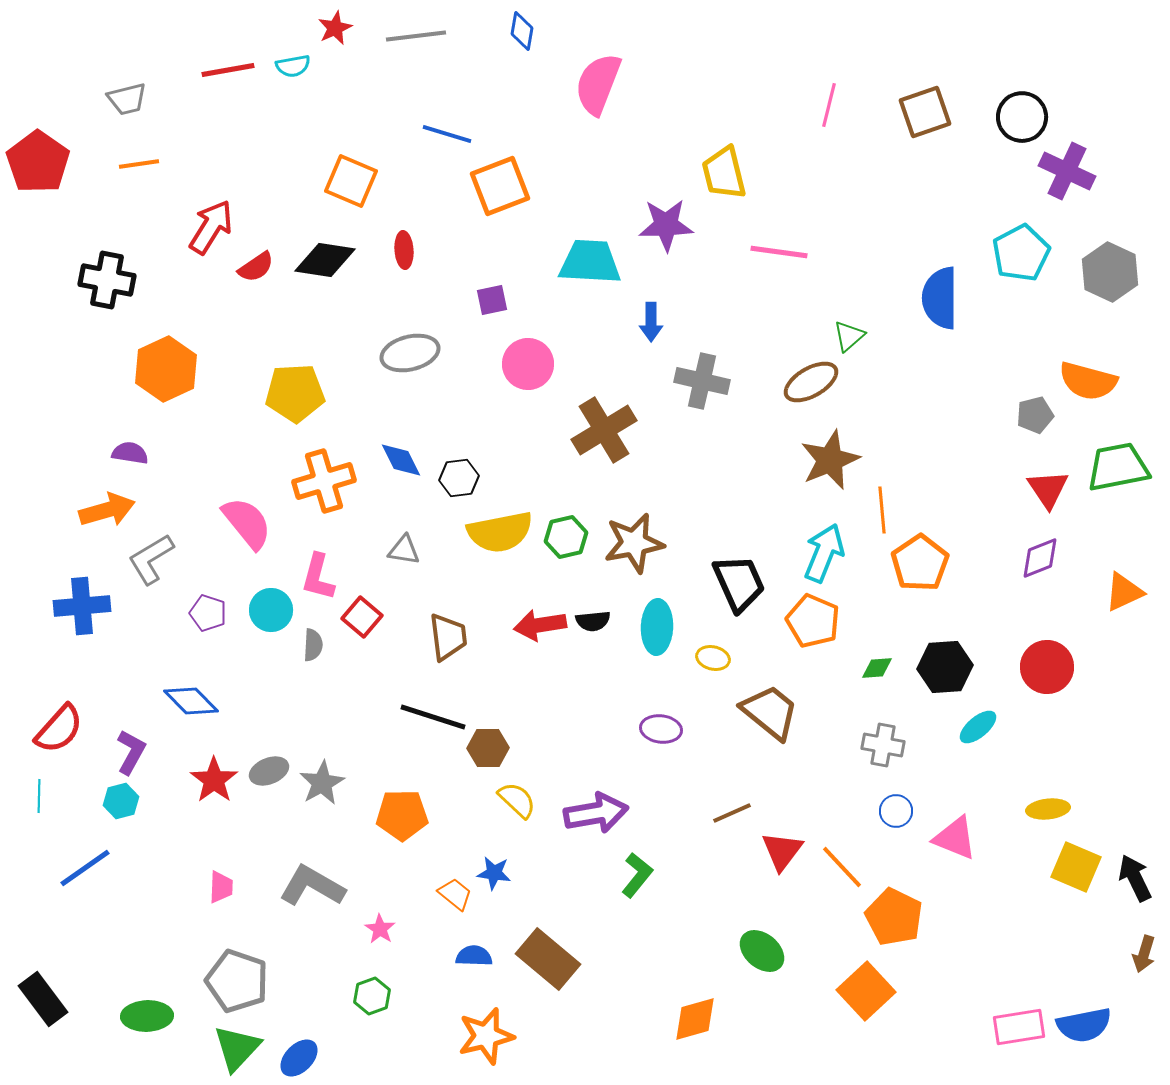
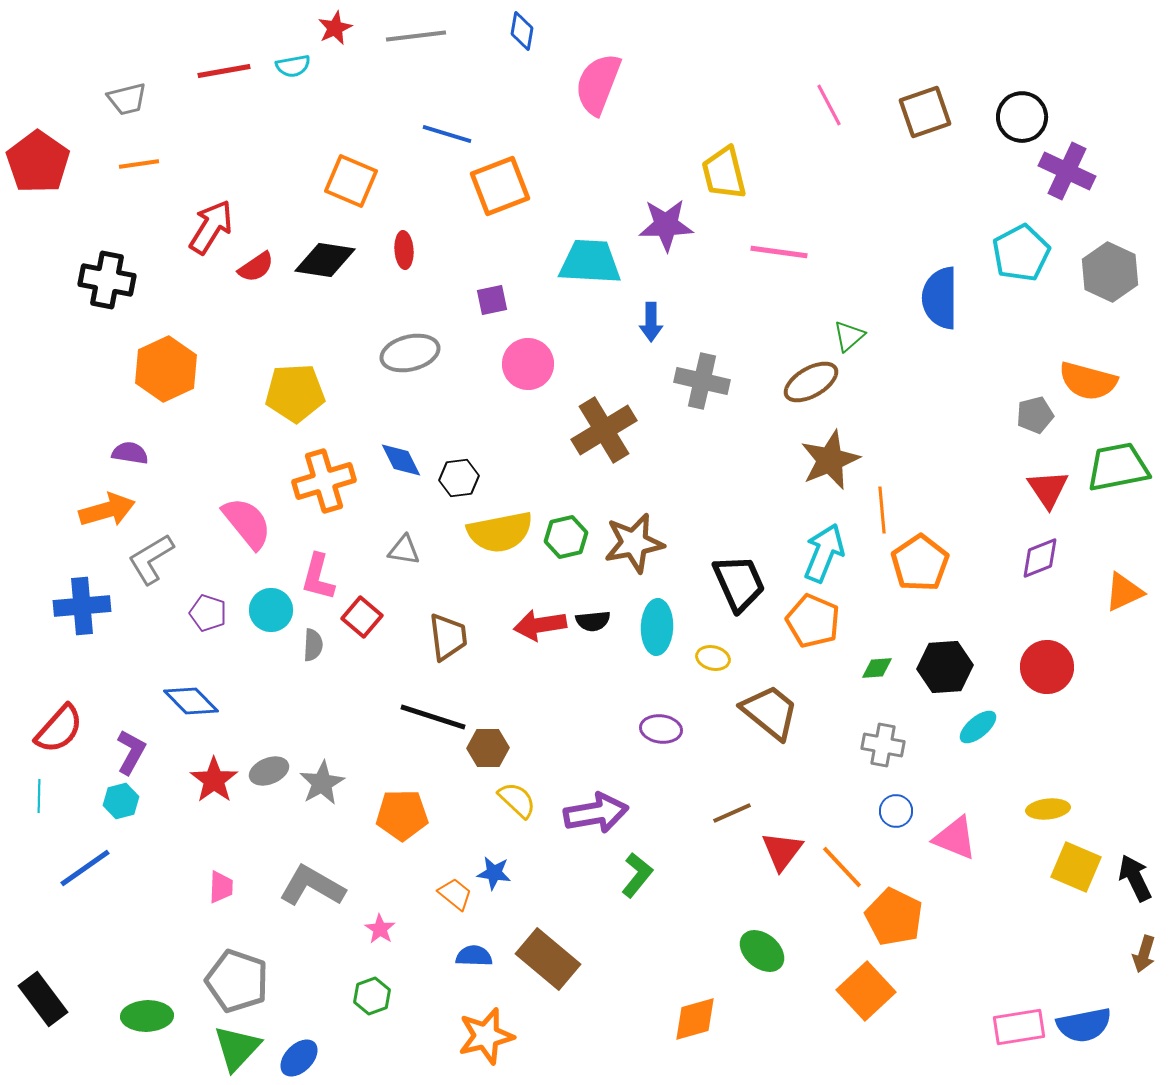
red line at (228, 70): moved 4 px left, 1 px down
pink line at (829, 105): rotated 42 degrees counterclockwise
